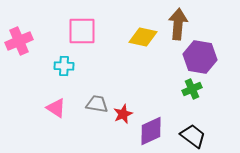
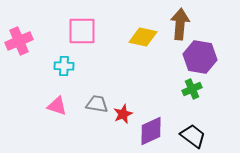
brown arrow: moved 2 px right
pink triangle: moved 1 px right, 2 px up; rotated 15 degrees counterclockwise
